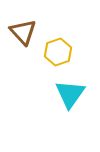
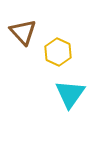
yellow hexagon: rotated 16 degrees counterclockwise
